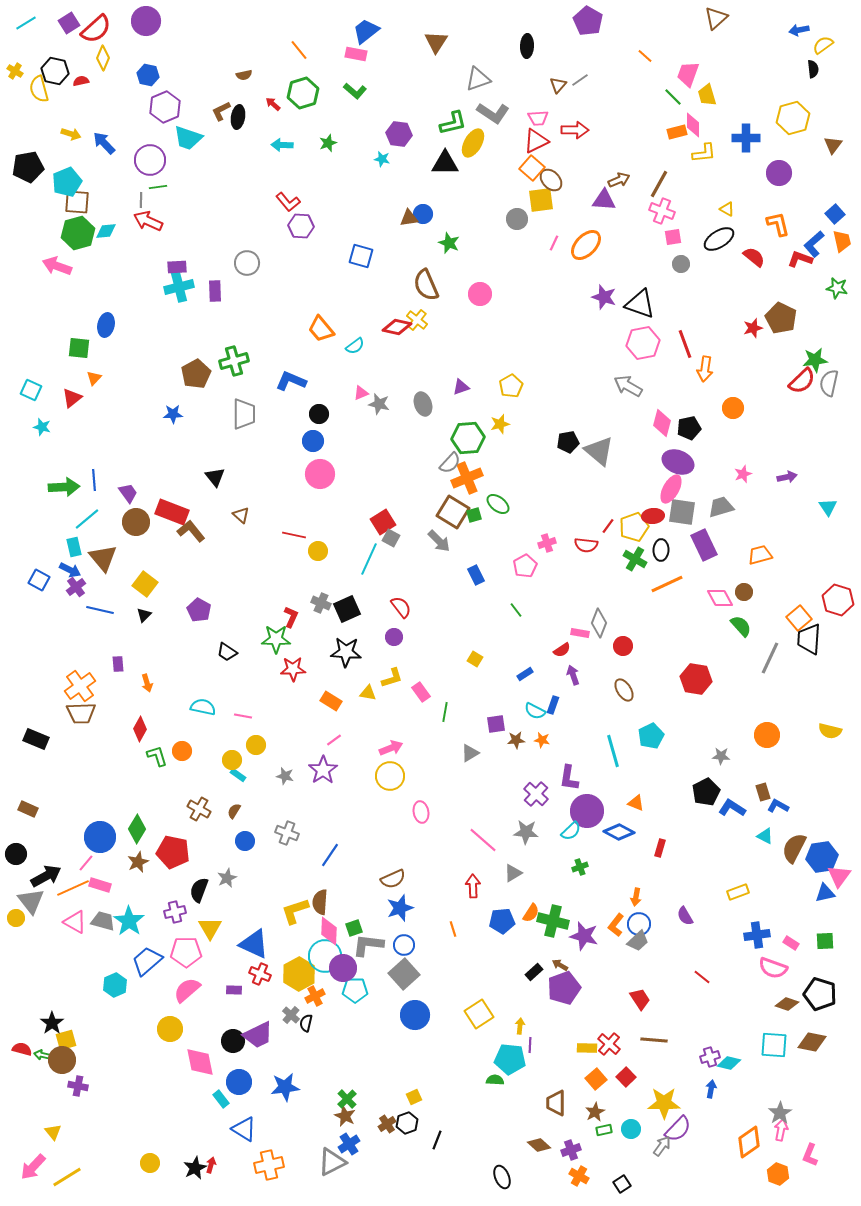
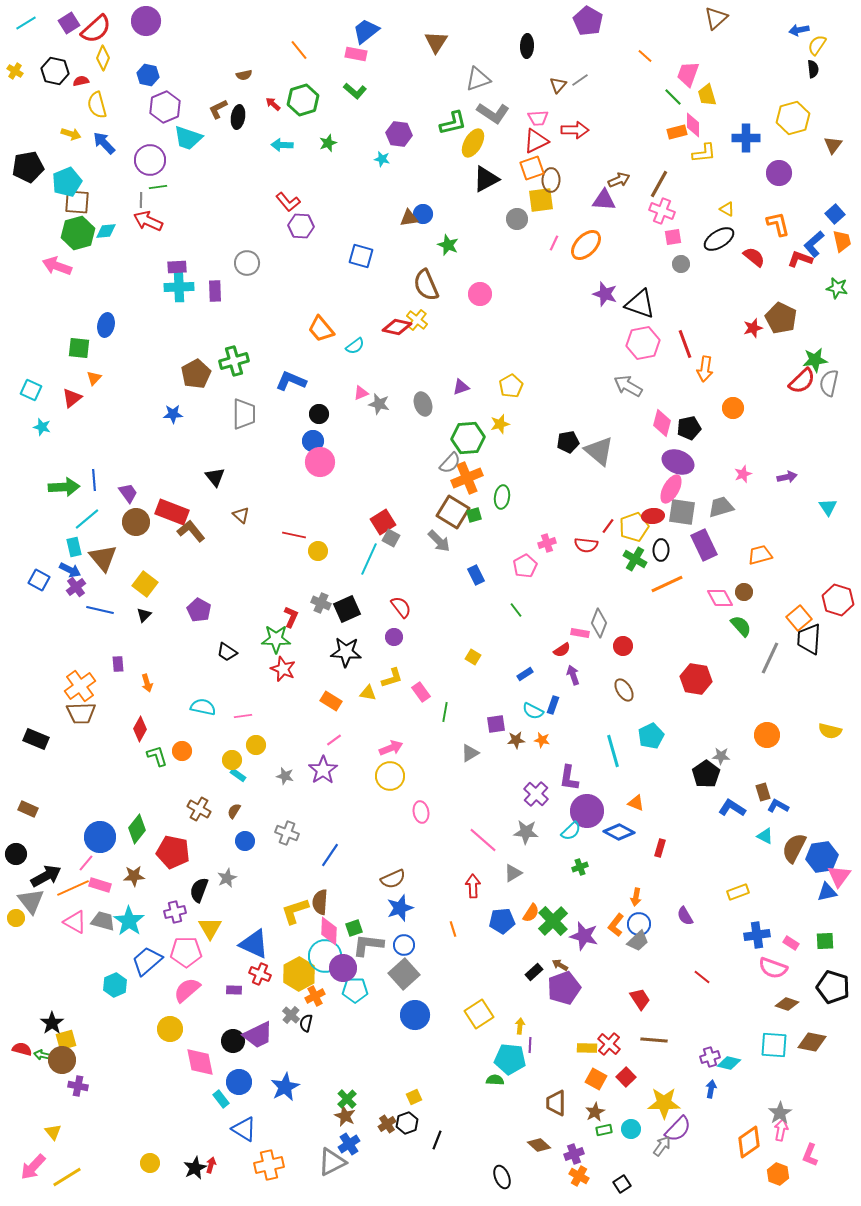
yellow semicircle at (823, 45): moved 6 px left; rotated 20 degrees counterclockwise
yellow semicircle at (39, 89): moved 58 px right, 16 px down
green hexagon at (303, 93): moved 7 px down
brown L-shape at (221, 111): moved 3 px left, 2 px up
black triangle at (445, 163): moved 41 px right, 16 px down; rotated 28 degrees counterclockwise
orange square at (532, 168): rotated 30 degrees clockwise
brown ellipse at (551, 180): rotated 45 degrees clockwise
green star at (449, 243): moved 1 px left, 2 px down
cyan cross at (179, 287): rotated 12 degrees clockwise
purple star at (604, 297): moved 1 px right, 3 px up
pink circle at (320, 474): moved 12 px up
green ellipse at (498, 504): moved 4 px right, 7 px up; rotated 60 degrees clockwise
yellow square at (475, 659): moved 2 px left, 2 px up
red star at (293, 669): moved 10 px left; rotated 25 degrees clockwise
cyan semicircle at (535, 711): moved 2 px left
pink line at (243, 716): rotated 18 degrees counterclockwise
black pentagon at (706, 792): moved 18 px up; rotated 8 degrees counterclockwise
green diamond at (137, 829): rotated 8 degrees clockwise
brown star at (138, 862): moved 4 px left, 14 px down; rotated 20 degrees clockwise
blue triangle at (825, 893): moved 2 px right, 1 px up
green cross at (553, 921): rotated 32 degrees clockwise
black pentagon at (820, 994): moved 13 px right, 7 px up
orange square at (596, 1079): rotated 20 degrees counterclockwise
blue star at (285, 1087): rotated 20 degrees counterclockwise
purple cross at (571, 1150): moved 3 px right, 4 px down
